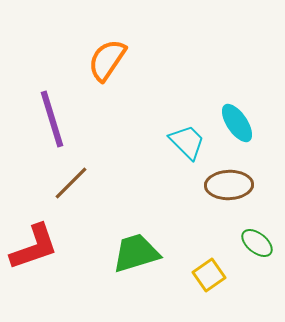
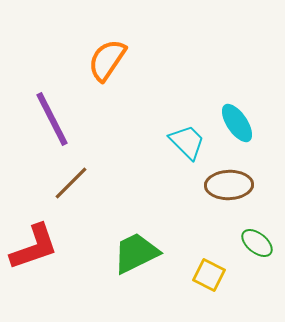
purple line: rotated 10 degrees counterclockwise
green trapezoid: rotated 9 degrees counterclockwise
yellow square: rotated 28 degrees counterclockwise
